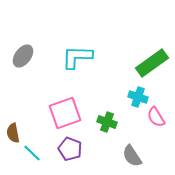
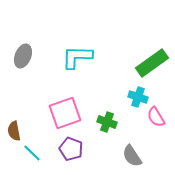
gray ellipse: rotated 15 degrees counterclockwise
brown semicircle: moved 1 px right, 2 px up
purple pentagon: moved 1 px right
